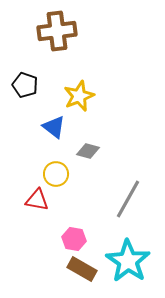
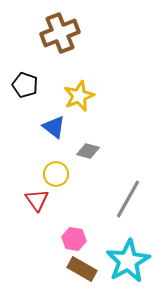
brown cross: moved 3 px right, 2 px down; rotated 15 degrees counterclockwise
red triangle: rotated 45 degrees clockwise
cyan star: rotated 9 degrees clockwise
